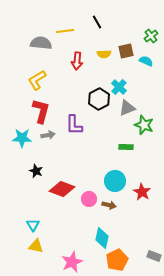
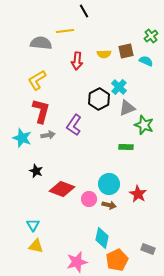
black line: moved 13 px left, 11 px up
purple L-shape: rotated 35 degrees clockwise
cyan star: rotated 18 degrees clockwise
cyan circle: moved 6 px left, 3 px down
red star: moved 4 px left, 2 px down
gray rectangle: moved 6 px left, 7 px up
pink star: moved 5 px right; rotated 10 degrees clockwise
